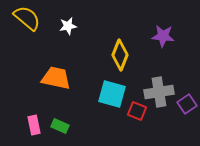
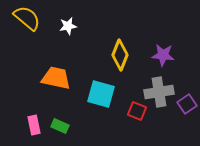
purple star: moved 19 px down
cyan square: moved 11 px left
